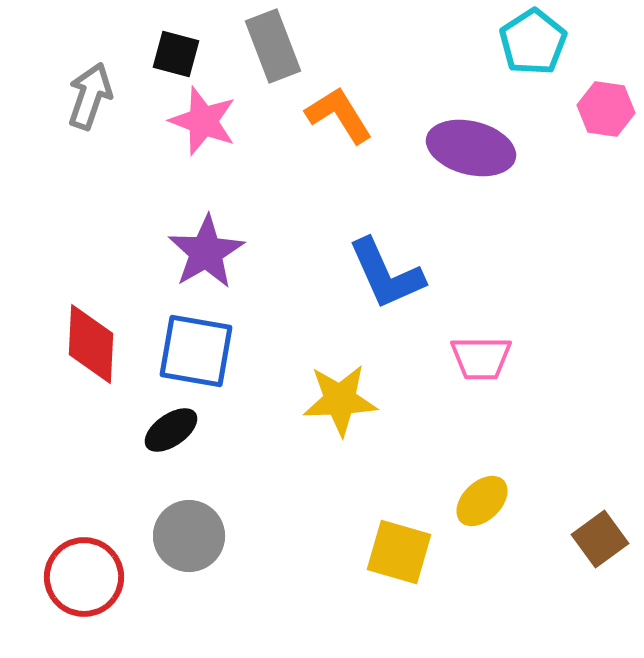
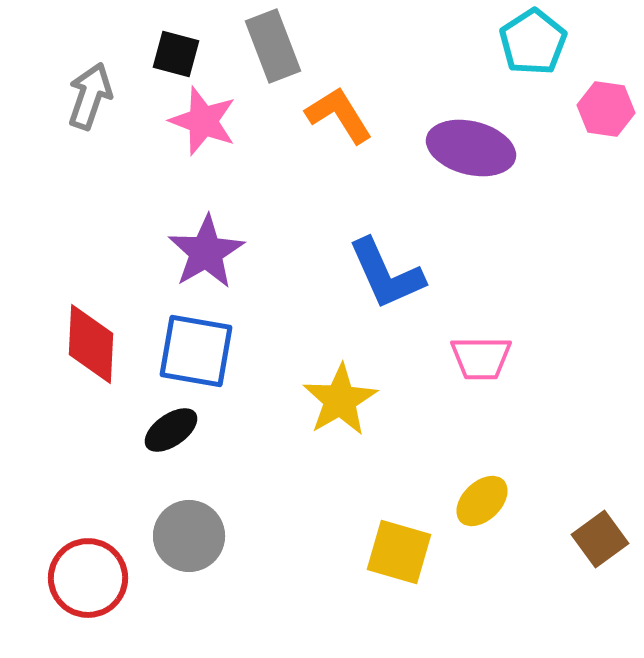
yellow star: rotated 28 degrees counterclockwise
red circle: moved 4 px right, 1 px down
